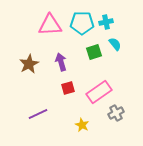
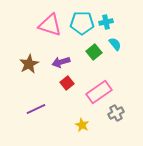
pink triangle: rotated 20 degrees clockwise
green square: rotated 21 degrees counterclockwise
purple arrow: rotated 90 degrees counterclockwise
red square: moved 1 px left, 5 px up; rotated 24 degrees counterclockwise
purple line: moved 2 px left, 5 px up
